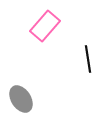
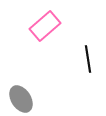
pink rectangle: rotated 8 degrees clockwise
